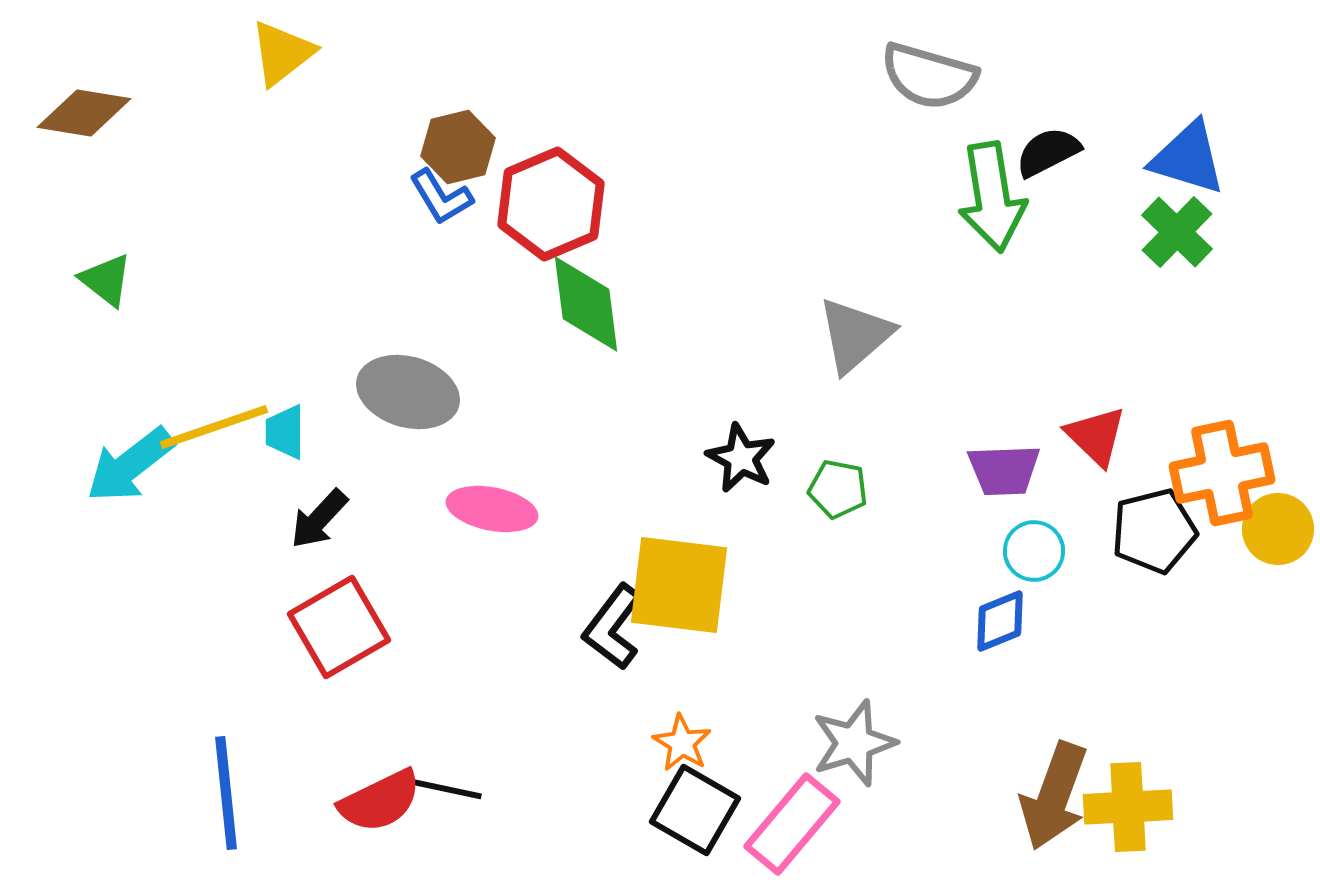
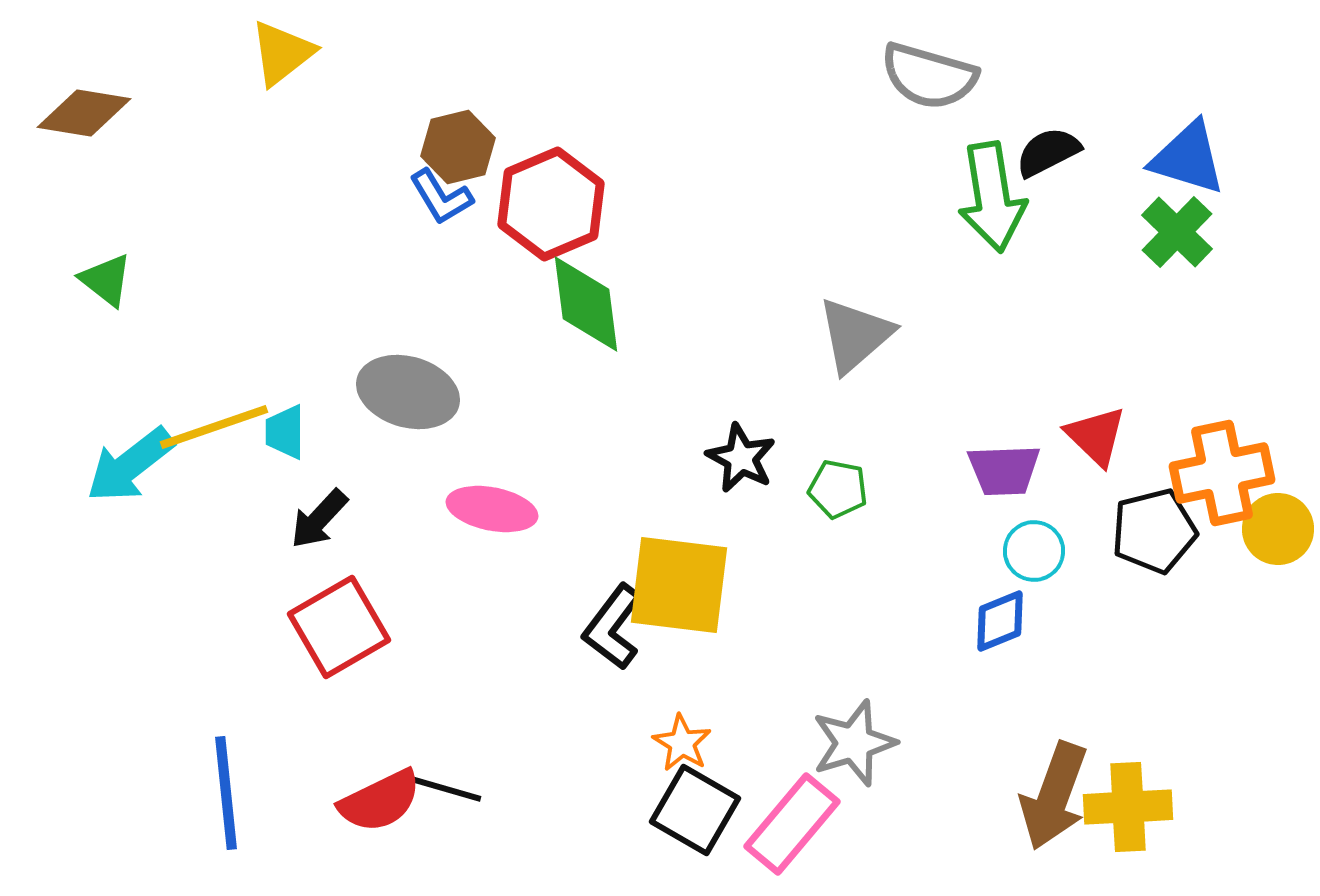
black line: rotated 4 degrees clockwise
